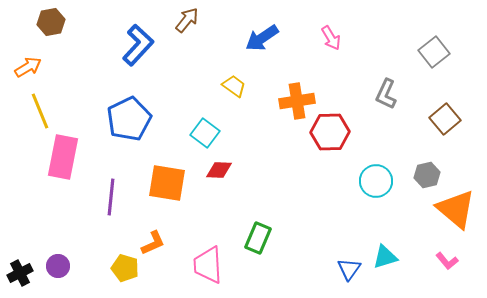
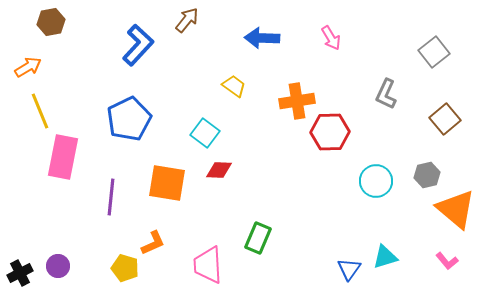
blue arrow: rotated 36 degrees clockwise
